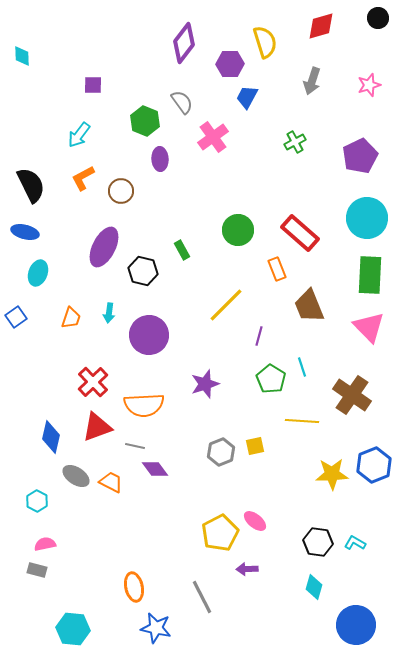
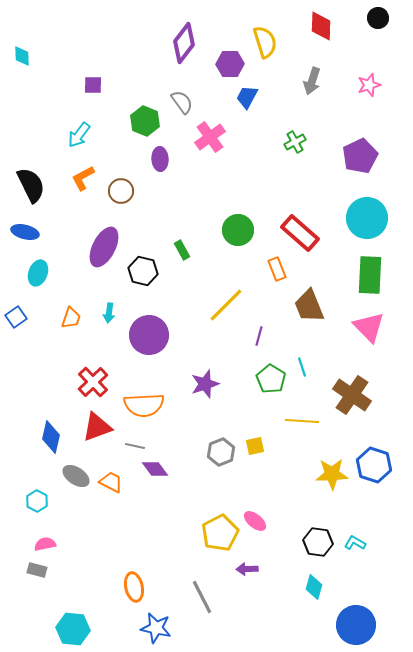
red diamond at (321, 26): rotated 72 degrees counterclockwise
pink cross at (213, 137): moved 3 px left
blue hexagon at (374, 465): rotated 20 degrees counterclockwise
